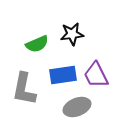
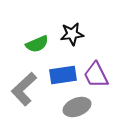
gray L-shape: rotated 36 degrees clockwise
